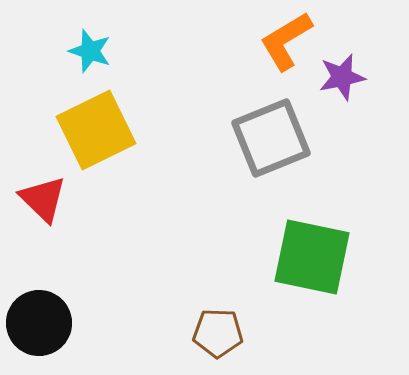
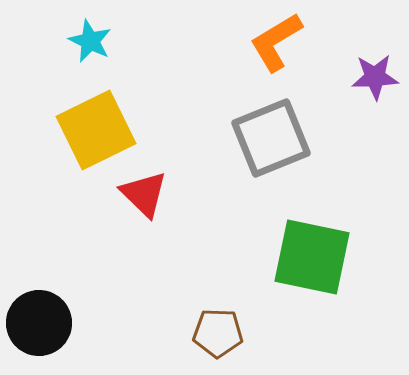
orange L-shape: moved 10 px left, 1 px down
cyan star: moved 10 px up; rotated 6 degrees clockwise
purple star: moved 33 px right; rotated 9 degrees clockwise
red triangle: moved 101 px right, 5 px up
